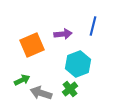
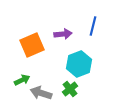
cyan hexagon: moved 1 px right
